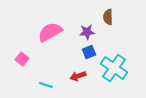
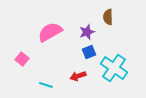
purple star: rotated 14 degrees counterclockwise
